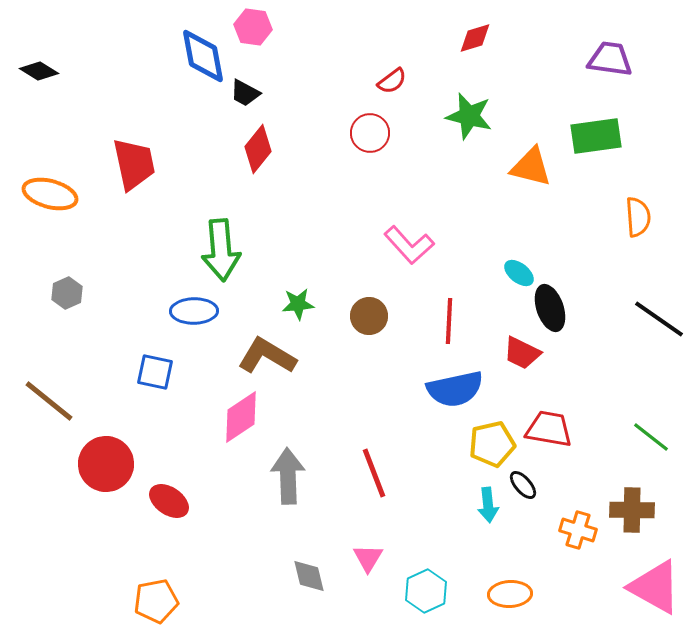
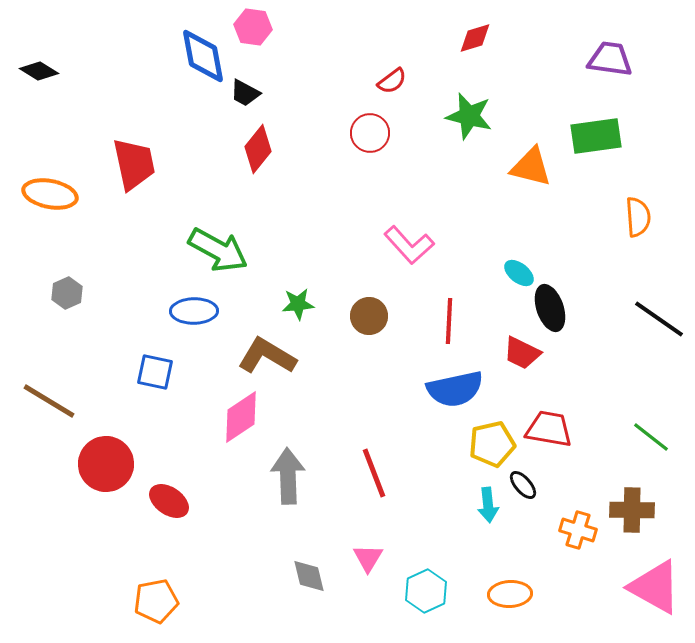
orange ellipse at (50, 194): rotated 4 degrees counterclockwise
green arrow at (221, 250): moved 3 px left; rotated 56 degrees counterclockwise
brown line at (49, 401): rotated 8 degrees counterclockwise
